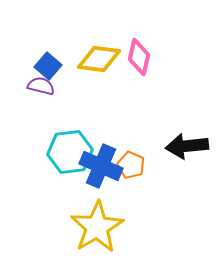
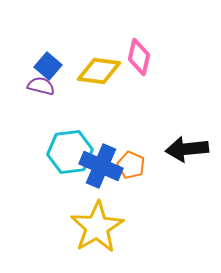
yellow diamond: moved 12 px down
black arrow: moved 3 px down
